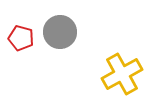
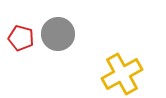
gray circle: moved 2 px left, 2 px down
